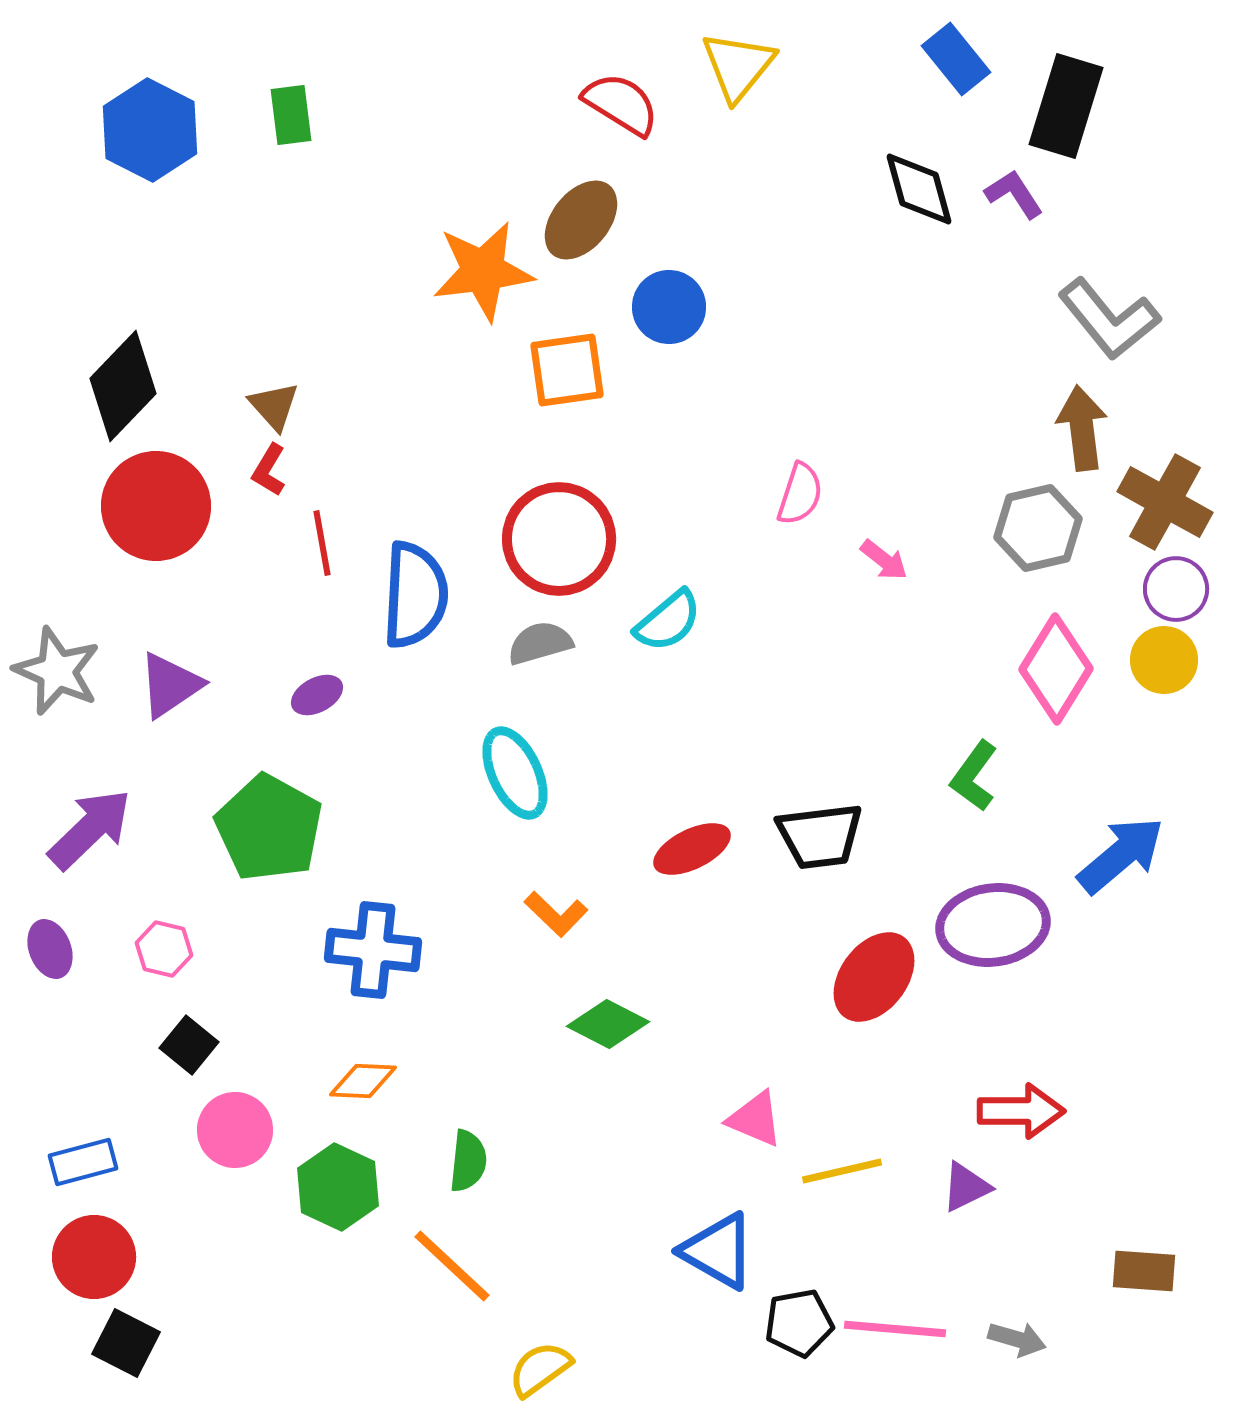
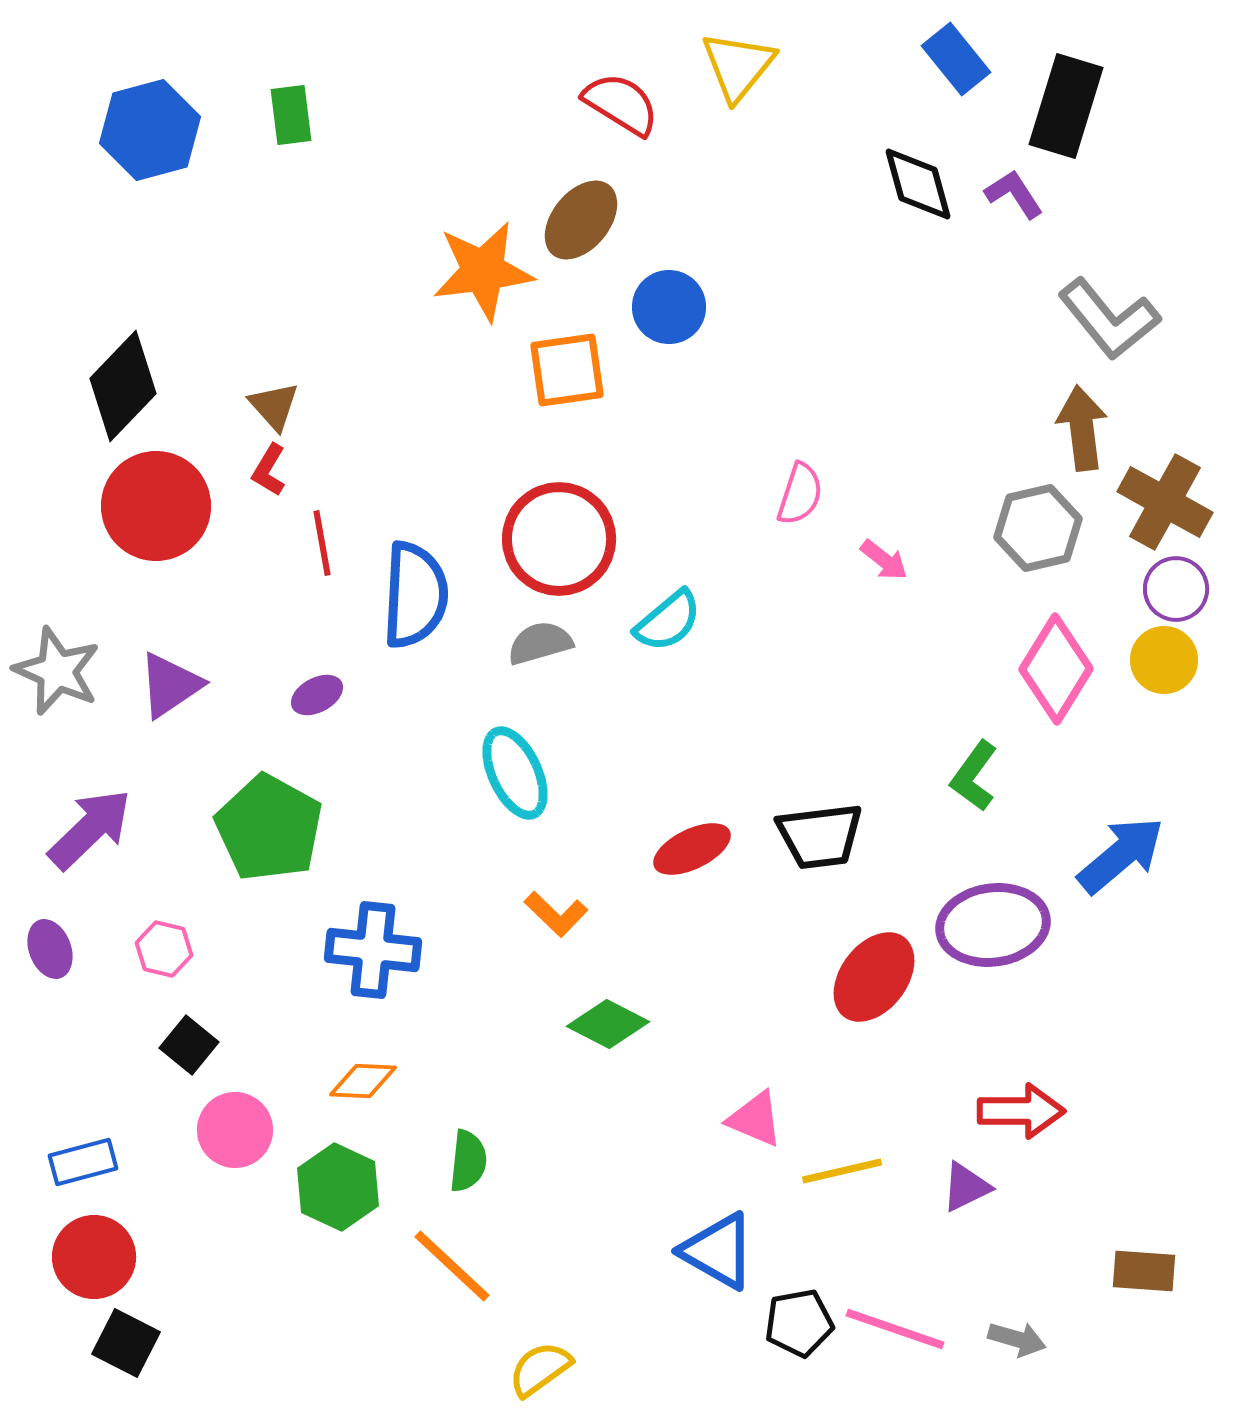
blue hexagon at (150, 130): rotated 18 degrees clockwise
black diamond at (919, 189): moved 1 px left, 5 px up
pink line at (895, 1329): rotated 14 degrees clockwise
